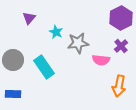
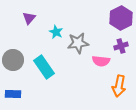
purple cross: rotated 24 degrees clockwise
pink semicircle: moved 1 px down
